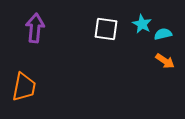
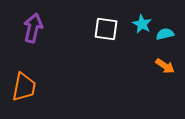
purple arrow: moved 2 px left; rotated 8 degrees clockwise
cyan semicircle: moved 2 px right
orange arrow: moved 5 px down
